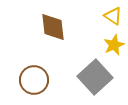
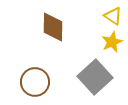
brown diamond: rotated 8 degrees clockwise
yellow star: moved 2 px left, 3 px up
brown circle: moved 1 px right, 2 px down
